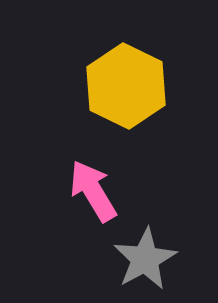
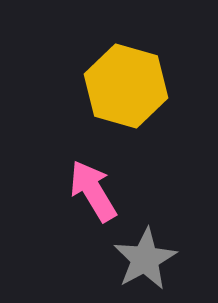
yellow hexagon: rotated 10 degrees counterclockwise
